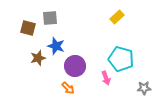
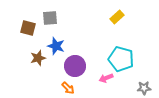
pink arrow: rotated 88 degrees clockwise
